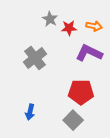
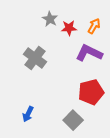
orange arrow: rotated 70 degrees counterclockwise
gray cross: rotated 15 degrees counterclockwise
red pentagon: moved 10 px right; rotated 15 degrees counterclockwise
blue arrow: moved 2 px left, 2 px down; rotated 14 degrees clockwise
